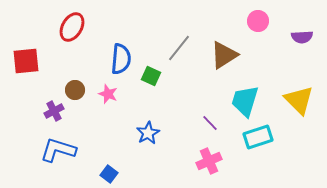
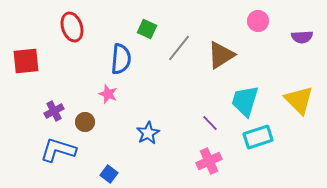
red ellipse: rotated 48 degrees counterclockwise
brown triangle: moved 3 px left
green square: moved 4 px left, 47 px up
brown circle: moved 10 px right, 32 px down
